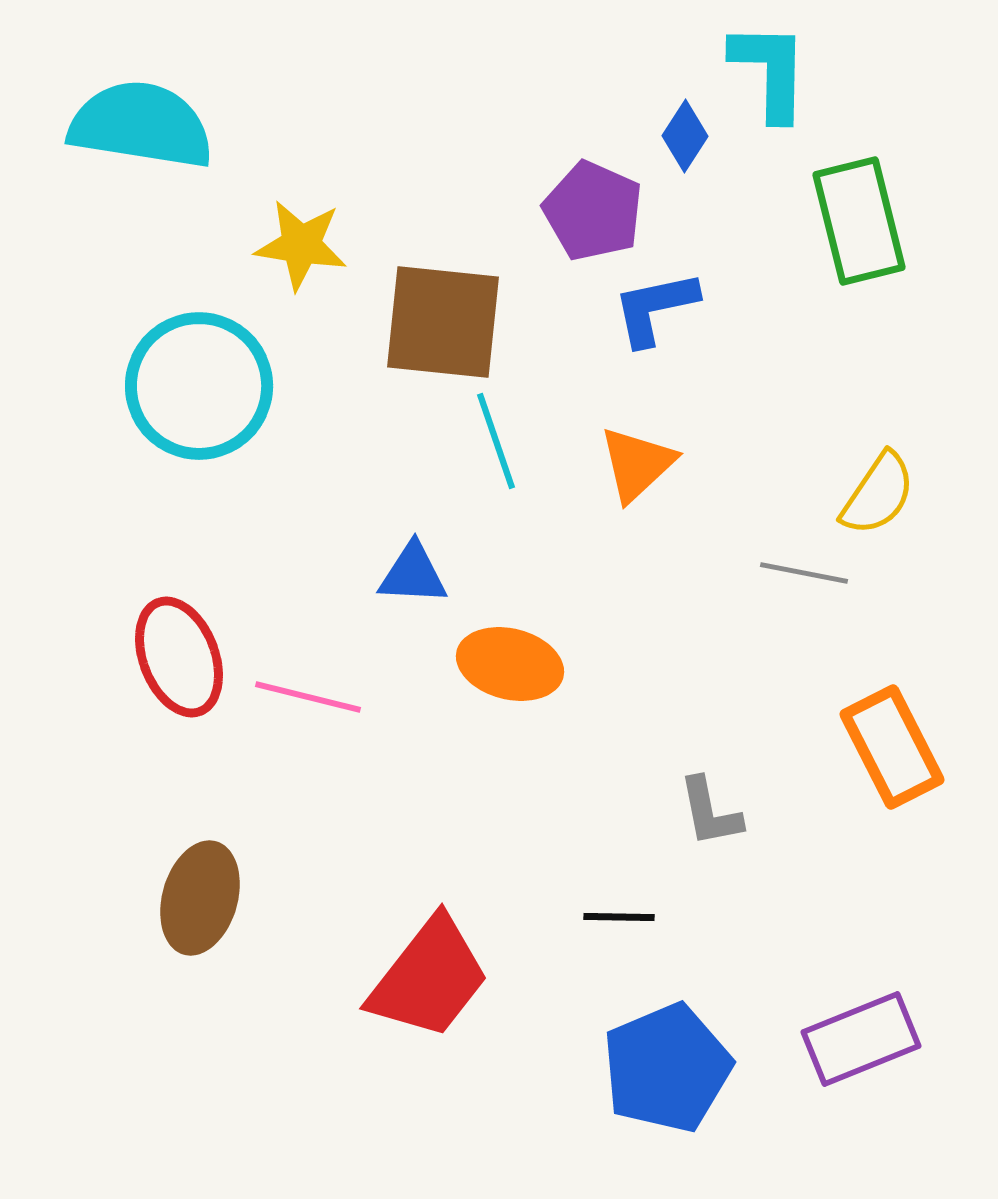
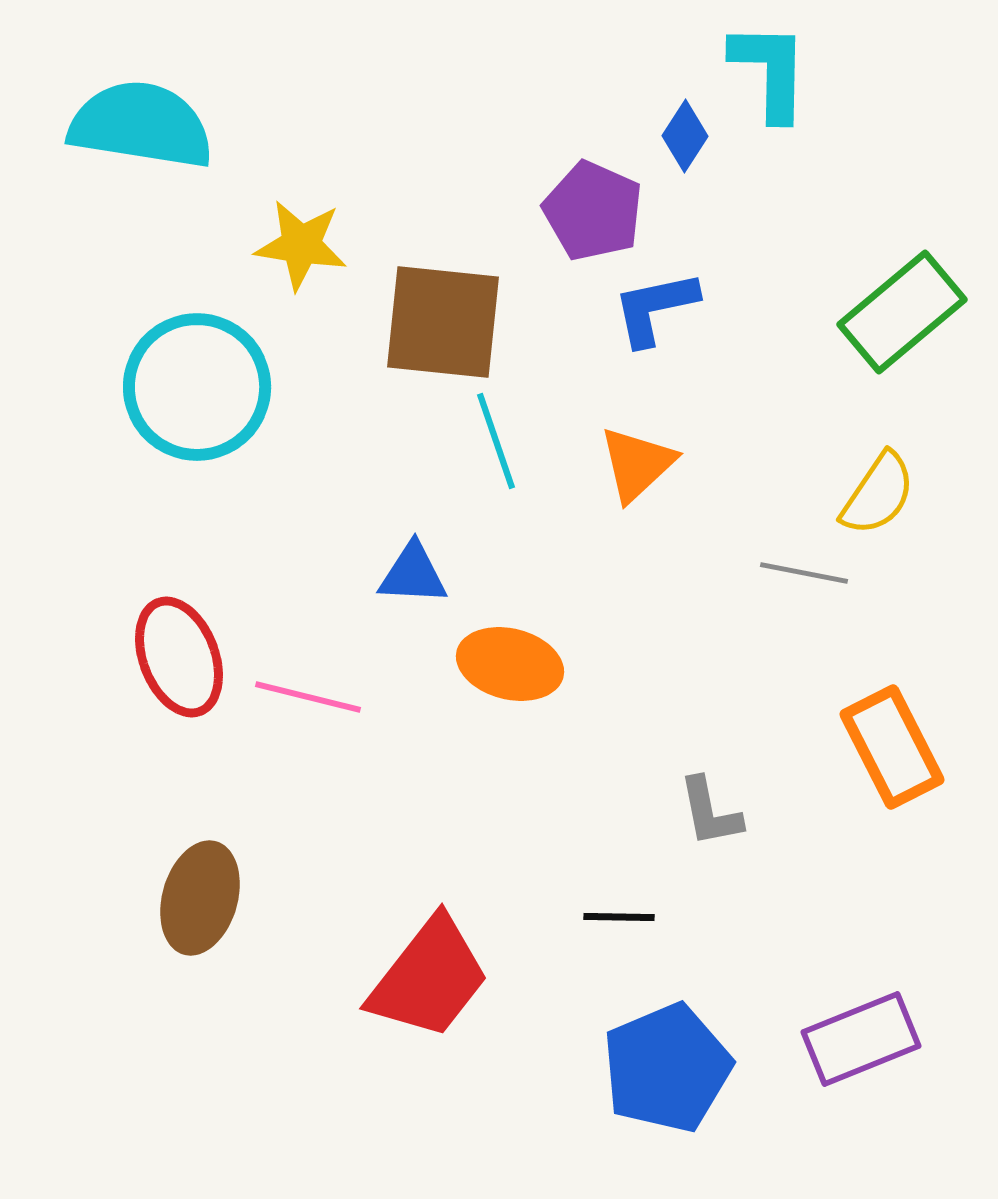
green rectangle: moved 43 px right, 91 px down; rotated 64 degrees clockwise
cyan circle: moved 2 px left, 1 px down
